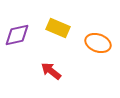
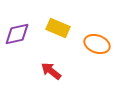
purple diamond: moved 1 px up
orange ellipse: moved 1 px left, 1 px down
